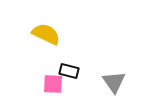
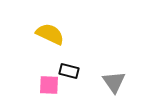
yellow semicircle: moved 4 px right
pink square: moved 4 px left, 1 px down
